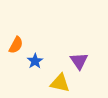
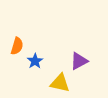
orange semicircle: moved 1 px right, 1 px down; rotated 12 degrees counterclockwise
purple triangle: rotated 36 degrees clockwise
